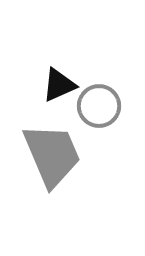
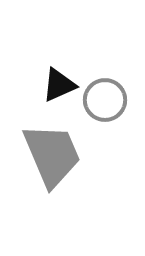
gray circle: moved 6 px right, 6 px up
